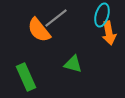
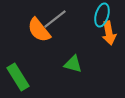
gray line: moved 1 px left, 1 px down
green rectangle: moved 8 px left; rotated 8 degrees counterclockwise
